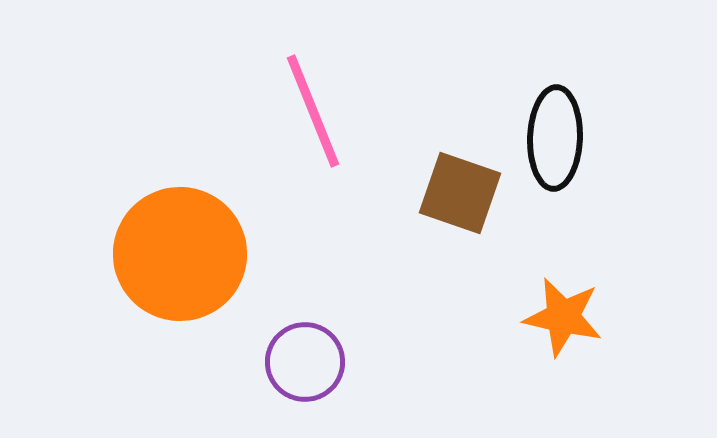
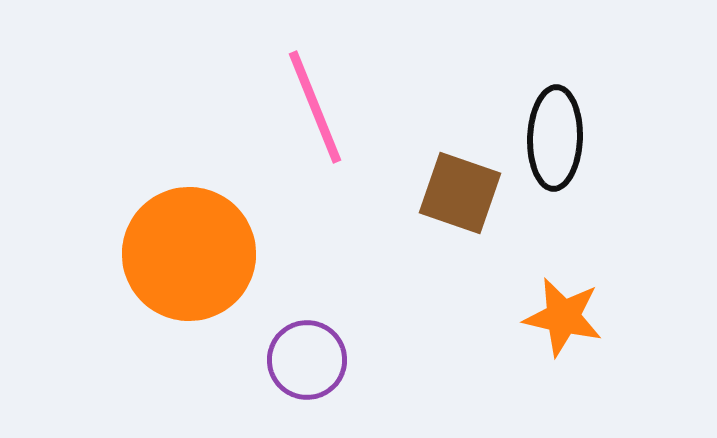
pink line: moved 2 px right, 4 px up
orange circle: moved 9 px right
purple circle: moved 2 px right, 2 px up
